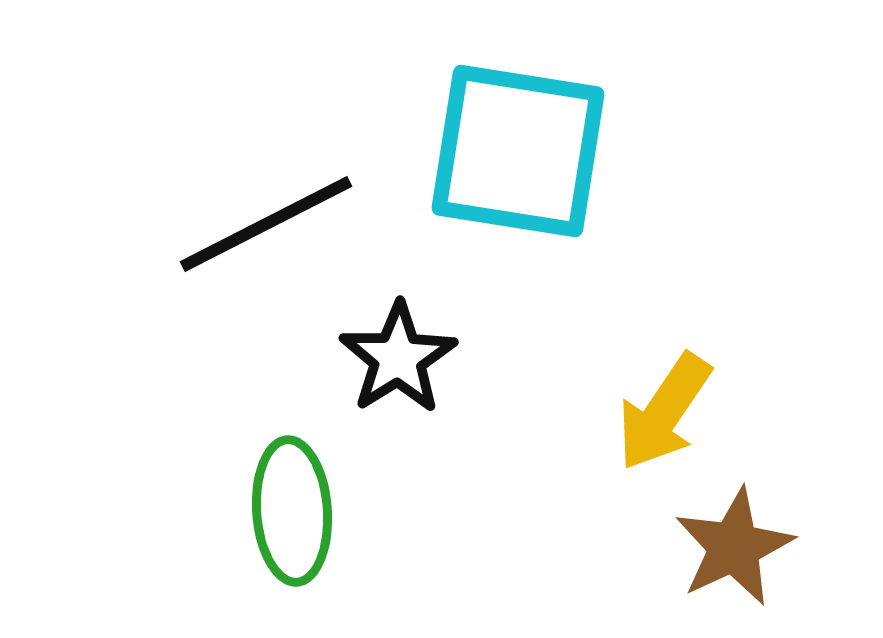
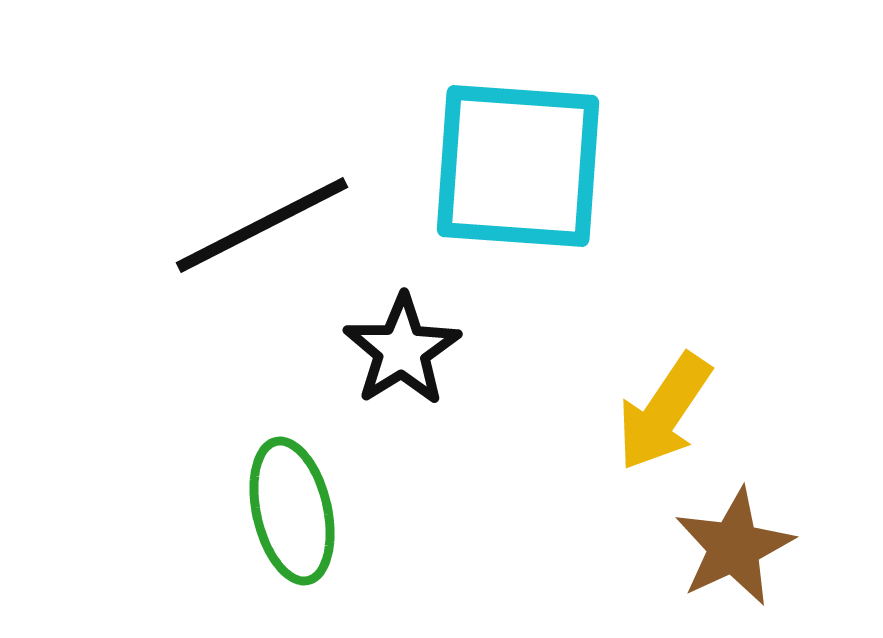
cyan square: moved 15 px down; rotated 5 degrees counterclockwise
black line: moved 4 px left, 1 px down
black star: moved 4 px right, 8 px up
green ellipse: rotated 9 degrees counterclockwise
